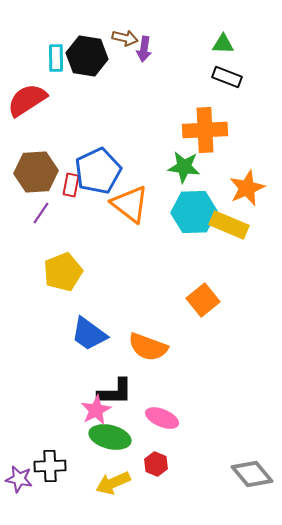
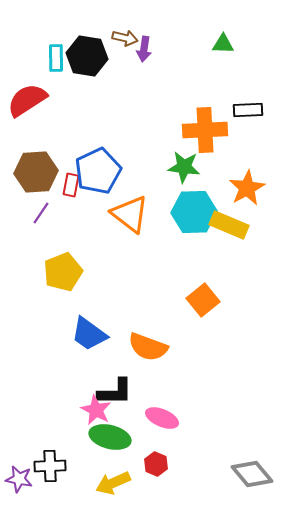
black rectangle: moved 21 px right, 33 px down; rotated 24 degrees counterclockwise
orange star: rotated 6 degrees counterclockwise
orange triangle: moved 10 px down
pink star: rotated 16 degrees counterclockwise
